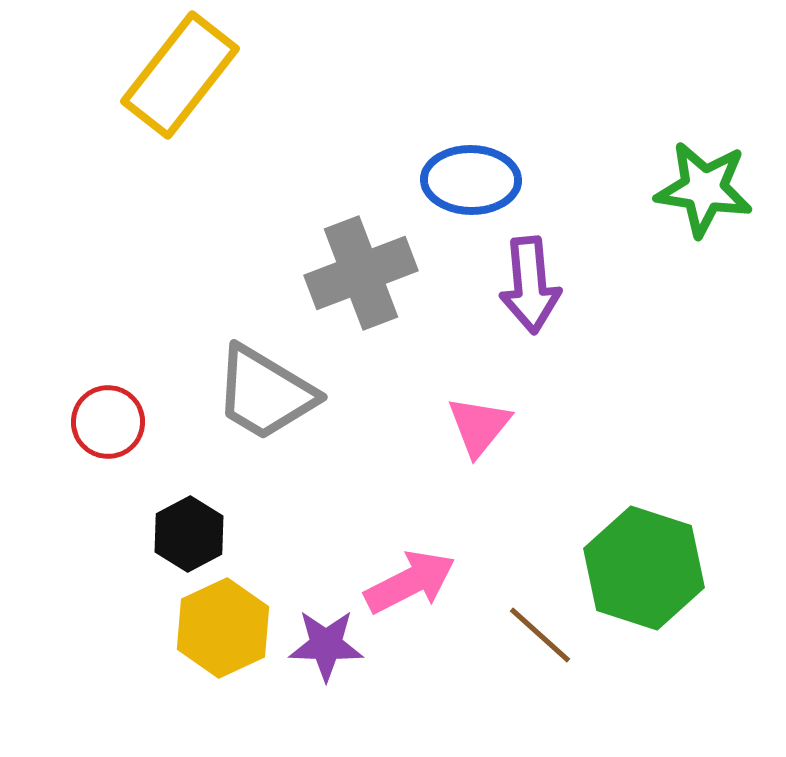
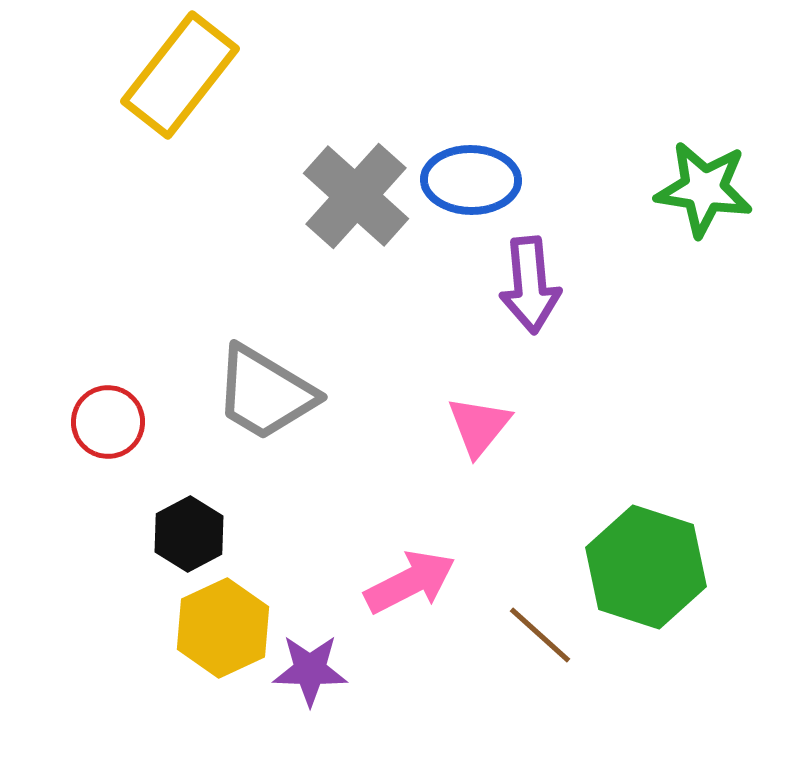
gray cross: moved 5 px left, 77 px up; rotated 27 degrees counterclockwise
green hexagon: moved 2 px right, 1 px up
purple star: moved 16 px left, 25 px down
